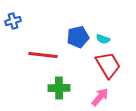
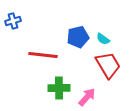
cyan semicircle: rotated 16 degrees clockwise
pink arrow: moved 13 px left
